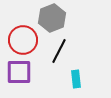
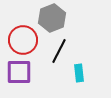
cyan rectangle: moved 3 px right, 6 px up
